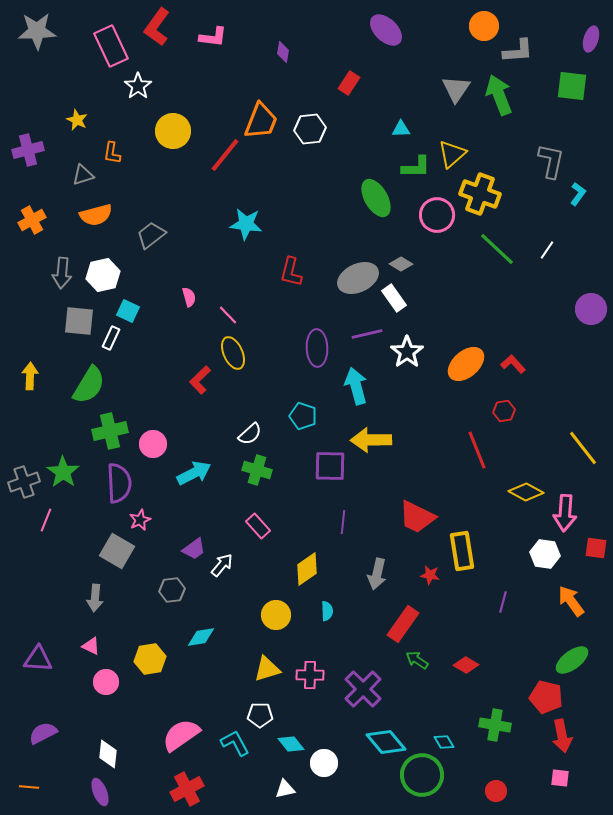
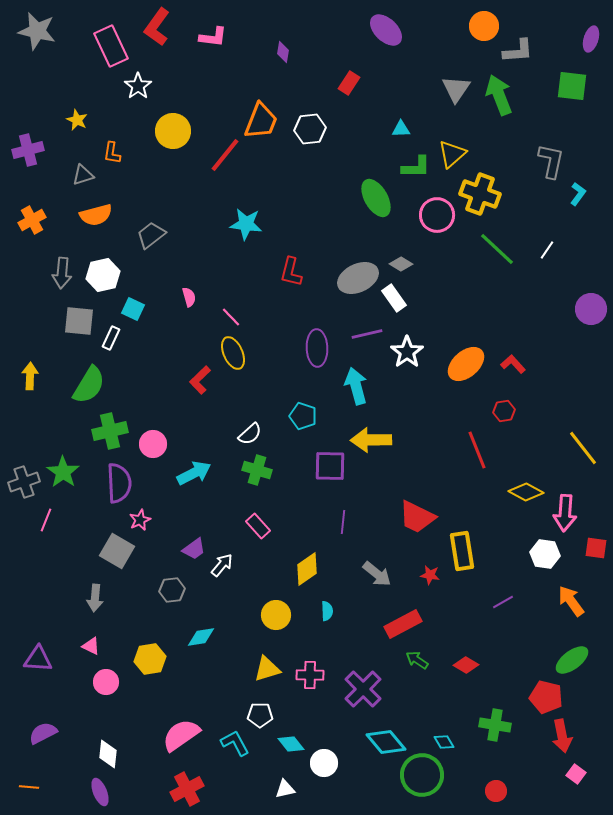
gray star at (37, 31): rotated 15 degrees clockwise
cyan square at (128, 311): moved 5 px right, 2 px up
pink line at (228, 315): moved 3 px right, 2 px down
gray arrow at (377, 574): rotated 64 degrees counterclockwise
purple line at (503, 602): rotated 45 degrees clockwise
red rectangle at (403, 624): rotated 27 degrees clockwise
pink square at (560, 778): moved 16 px right, 4 px up; rotated 30 degrees clockwise
